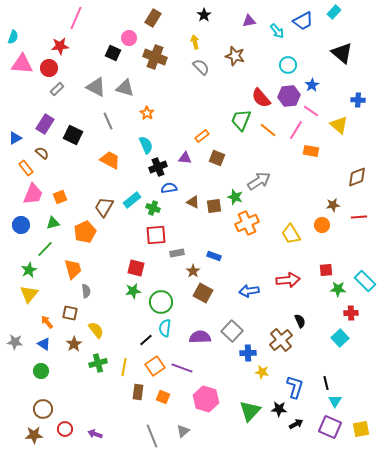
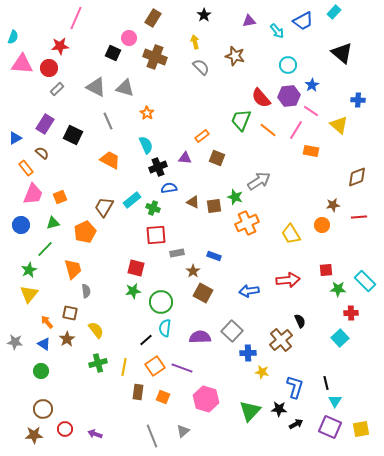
brown star at (74, 344): moved 7 px left, 5 px up
